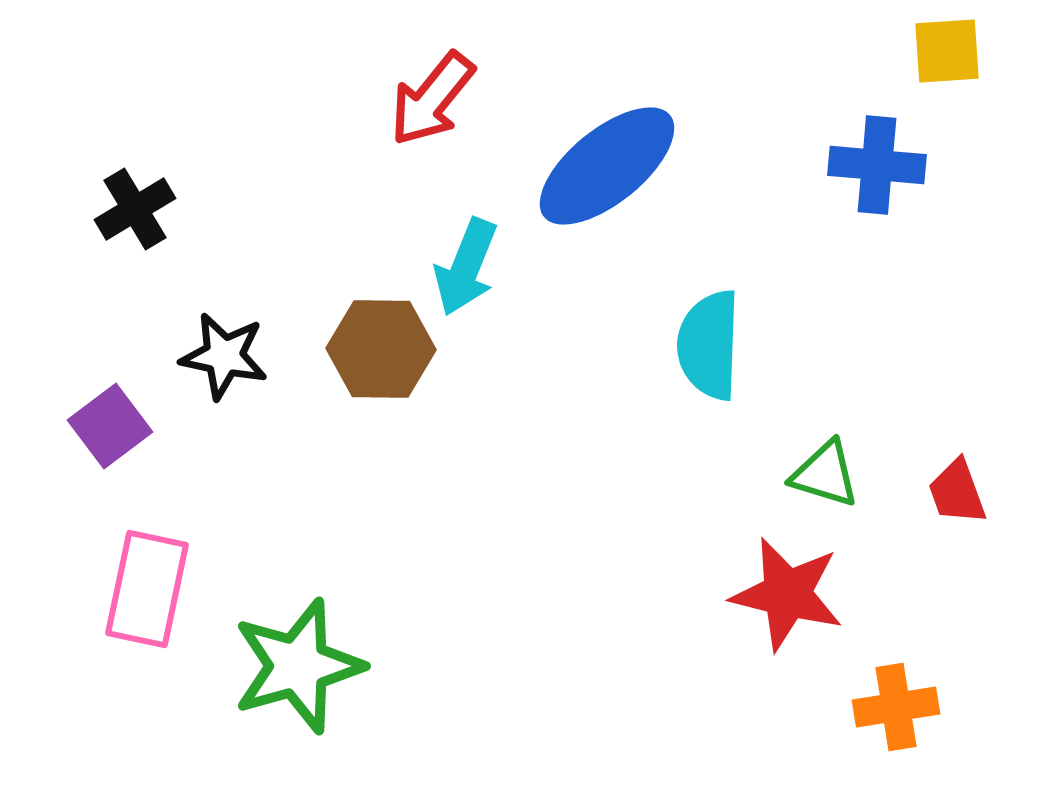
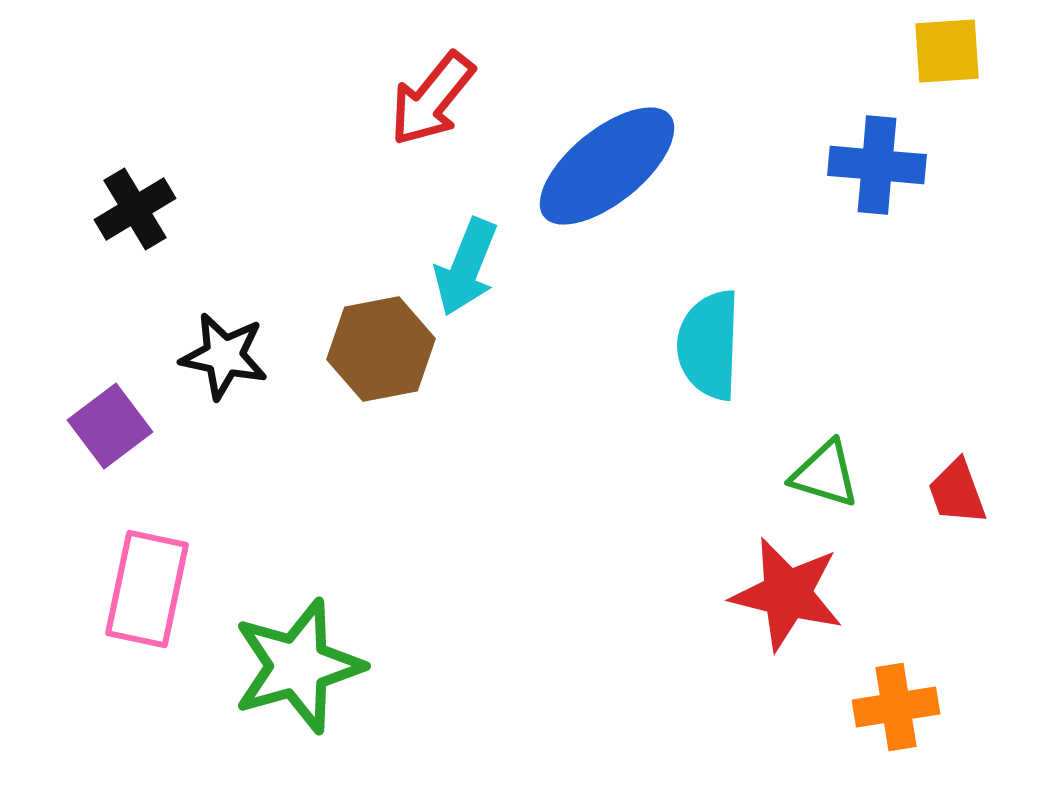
brown hexagon: rotated 12 degrees counterclockwise
